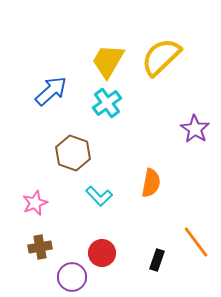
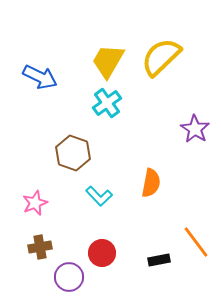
blue arrow: moved 11 px left, 14 px up; rotated 68 degrees clockwise
black rectangle: moved 2 px right; rotated 60 degrees clockwise
purple circle: moved 3 px left
